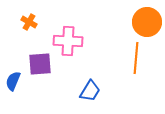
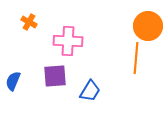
orange circle: moved 1 px right, 4 px down
purple square: moved 15 px right, 12 px down
